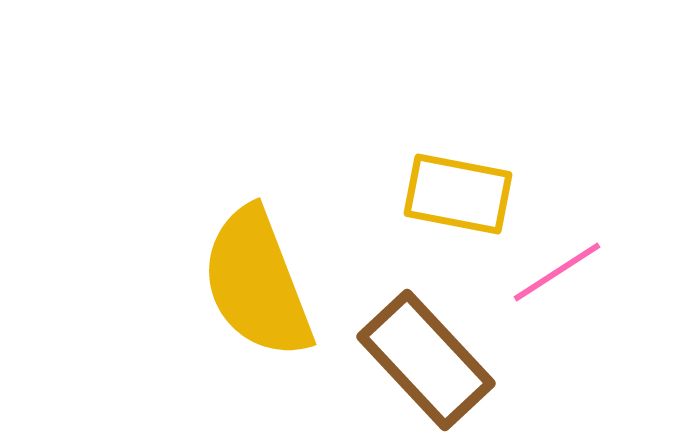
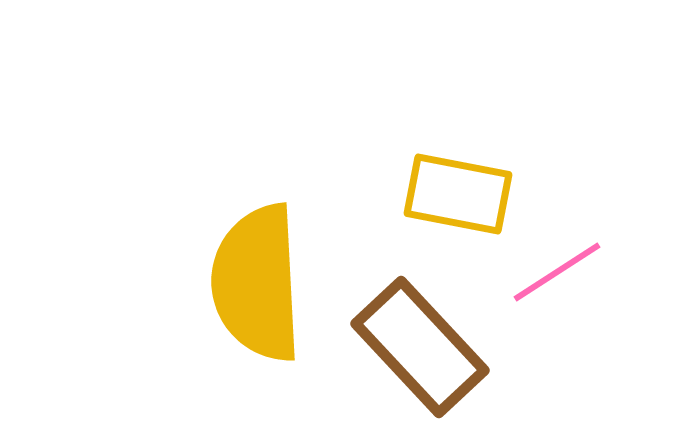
yellow semicircle: rotated 18 degrees clockwise
brown rectangle: moved 6 px left, 13 px up
